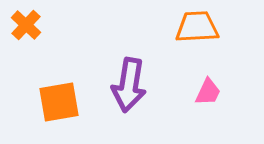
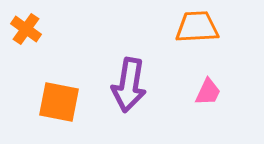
orange cross: moved 4 px down; rotated 8 degrees counterclockwise
orange square: rotated 21 degrees clockwise
